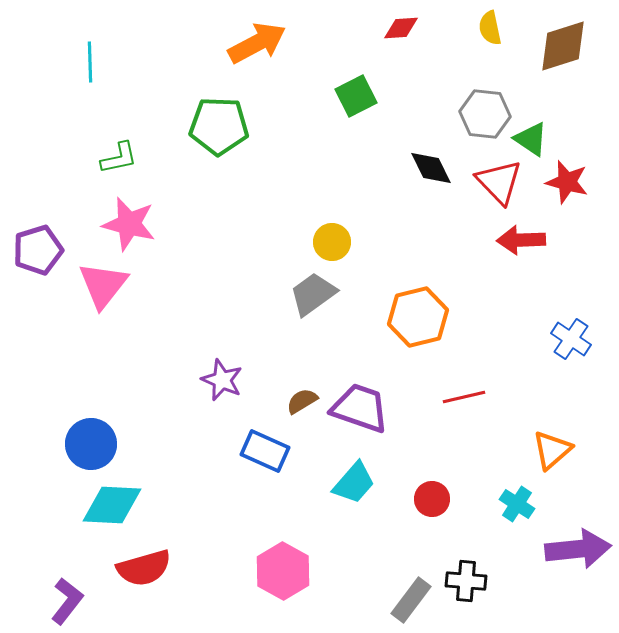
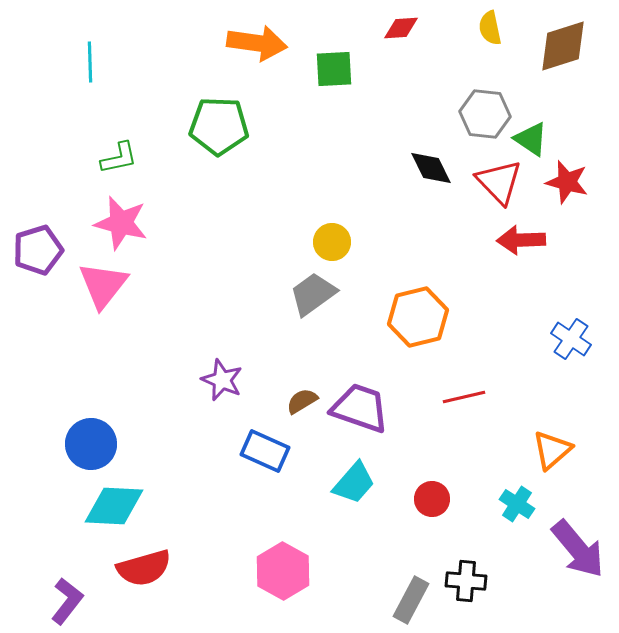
orange arrow: rotated 36 degrees clockwise
green square: moved 22 px left, 27 px up; rotated 24 degrees clockwise
pink star: moved 8 px left, 1 px up
cyan diamond: moved 2 px right, 1 px down
purple arrow: rotated 56 degrees clockwise
gray rectangle: rotated 9 degrees counterclockwise
